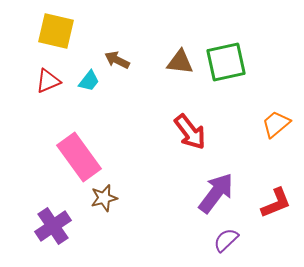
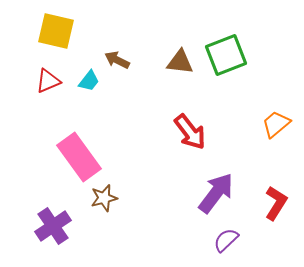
green square: moved 7 px up; rotated 9 degrees counterclockwise
red L-shape: rotated 36 degrees counterclockwise
